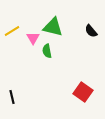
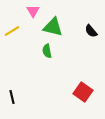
pink triangle: moved 27 px up
